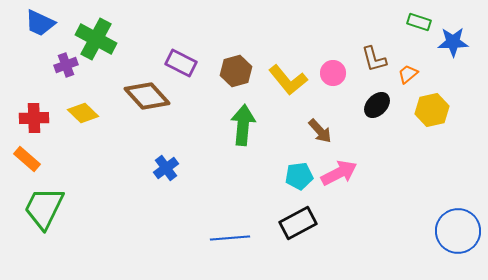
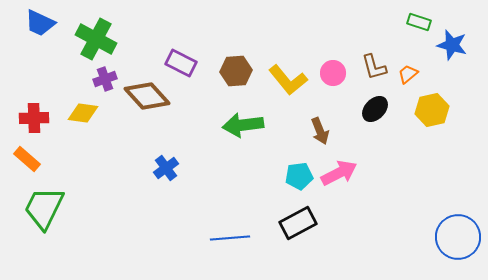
blue star: moved 1 px left, 3 px down; rotated 16 degrees clockwise
brown L-shape: moved 8 px down
purple cross: moved 39 px right, 14 px down
brown hexagon: rotated 12 degrees clockwise
black ellipse: moved 2 px left, 4 px down
yellow diamond: rotated 36 degrees counterclockwise
green arrow: rotated 102 degrees counterclockwise
brown arrow: rotated 20 degrees clockwise
blue circle: moved 6 px down
